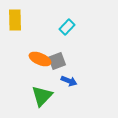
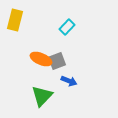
yellow rectangle: rotated 15 degrees clockwise
orange ellipse: moved 1 px right
